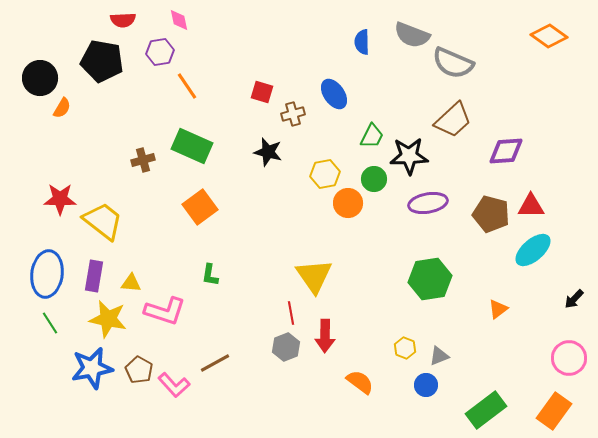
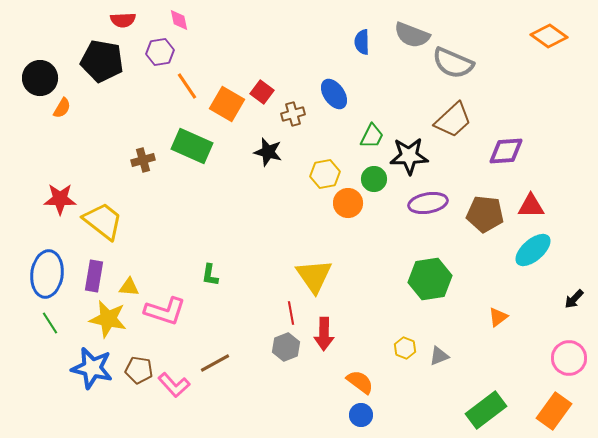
red square at (262, 92): rotated 20 degrees clockwise
orange square at (200, 207): moved 27 px right, 103 px up; rotated 24 degrees counterclockwise
brown pentagon at (491, 214): moved 6 px left; rotated 9 degrees counterclockwise
yellow triangle at (131, 283): moved 2 px left, 4 px down
orange triangle at (498, 309): moved 8 px down
red arrow at (325, 336): moved 1 px left, 2 px up
blue star at (92, 368): rotated 24 degrees clockwise
brown pentagon at (139, 370): rotated 20 degrees counterclockwise
blue circle at (426, 385): moved 65 px left, 30 px down
